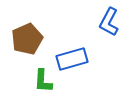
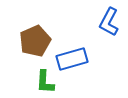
brown pentagon: moved 8 px right, 2 px down
green L-shape: moved 2 px right, 1 px down
